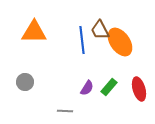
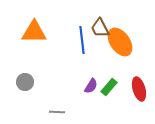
brown trapezoid: moved 2 px up
purple semicircle: moved 4 px right, 2 px up
gray line: moved 8 px left, 1 px down
